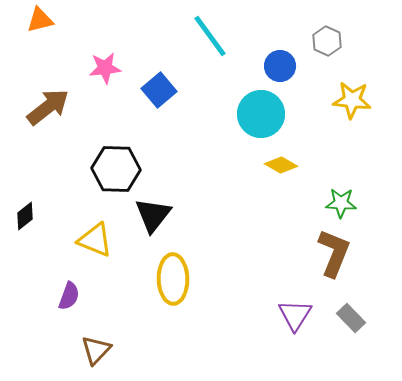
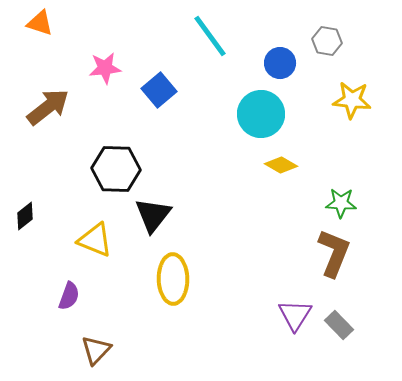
orange triangle: moved 3 px down; rotated 32 degrees clockwise
gray hexagon: rotated 16 degrees counterclockwise
blue circle: moved 3 px up
gray rectangle: moved 12 px left, 7 px down
